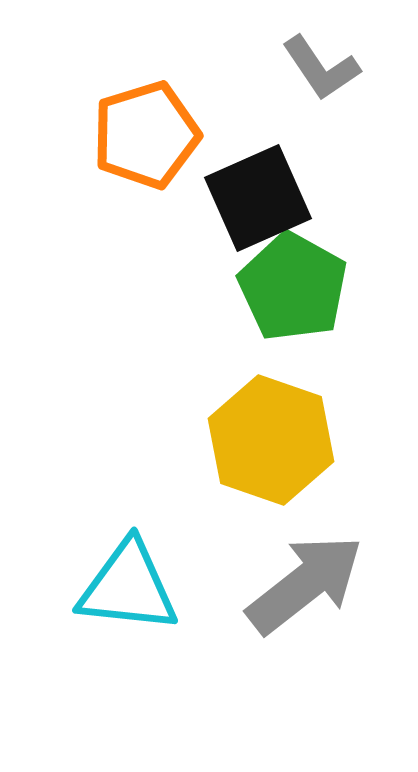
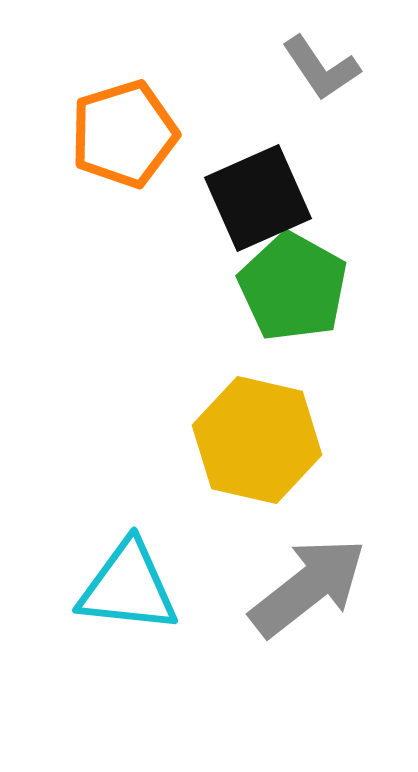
orange pentagon: moved 22 px left, 1 px up
yellow hexagon: moved 14 px left; rotated 6 degrees counterclockwise
gray arrow: moved 3 px right, 3 px down
